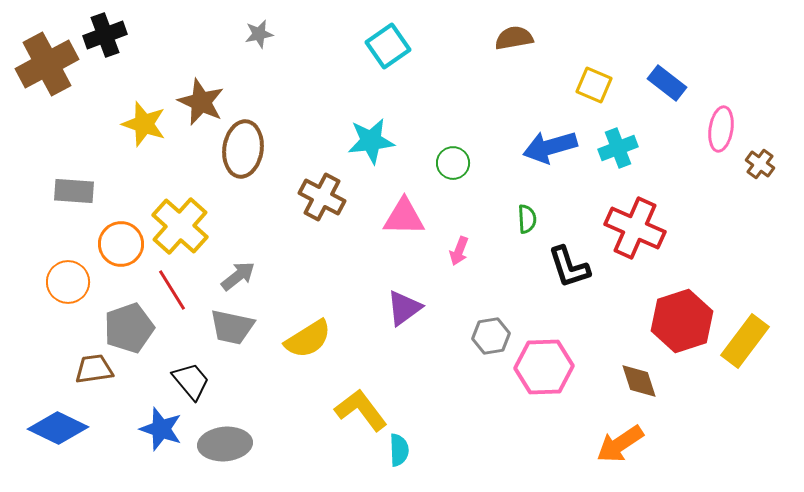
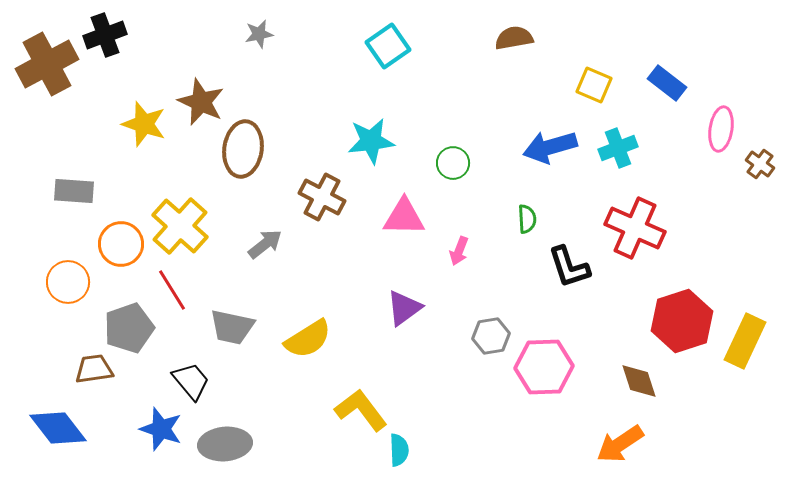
gray arrow at (238, 276): moved 27 px right, 32 px up
yellow rectangle at (745, 341): rotated 12 degrees counterclockwise
blue diamond at (58, 428): rotated 26 degrees clockwise
